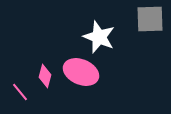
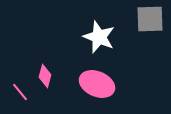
pink ellipse: moved 16 px right, 12 px down
